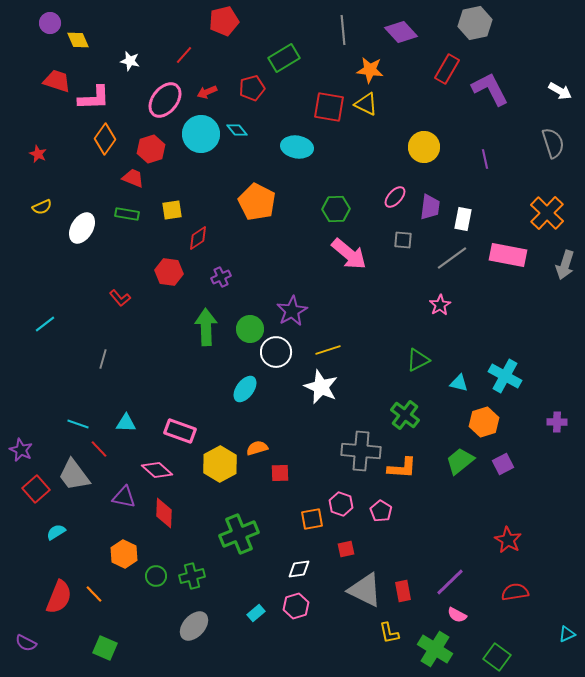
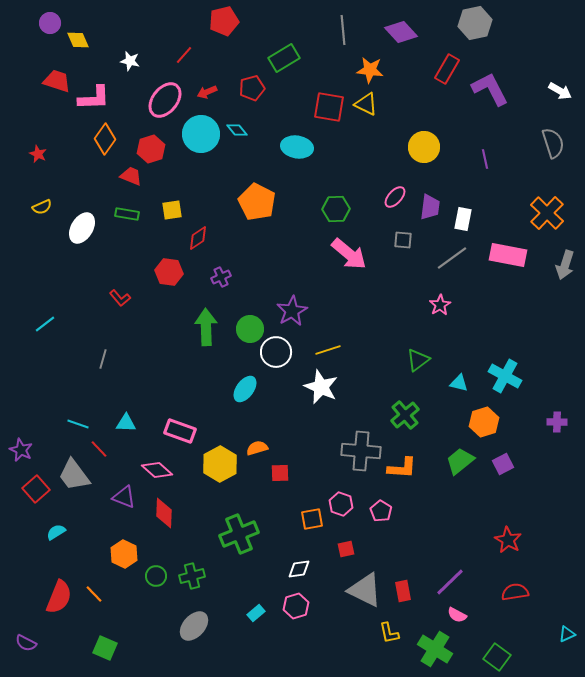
red trapezoid at (133, 178): moved 2 px left, 2 px up
green triangle at (418, 360): rotated 10 degrees counterclockwise
green cross at (405, 415): rotated 12 degrees clockwise
purple triangle at (124, 497): rotated 10 degrees clockwise
